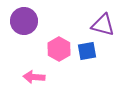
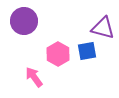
purple triangle: moved 3 px down
pink hexagon: moved 1 px left, 5 px down
pink arrow: rotated 50 degrees clockwise
